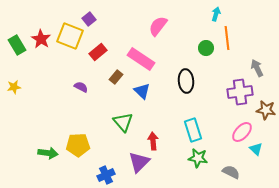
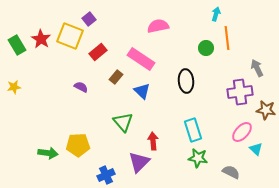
pink semicircle: rotated 40 degrees clockwise
